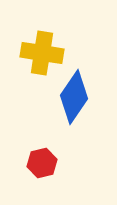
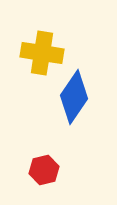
red hexagon: moved 2 px right, 7 px down
